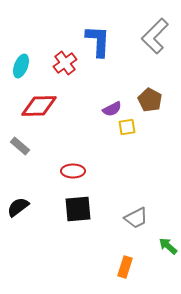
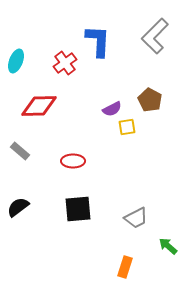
cyan ellipse: moved 5 px left, 5 px up
gray rectangle: moved 5 px down
red ellipse: moved 10 px up
